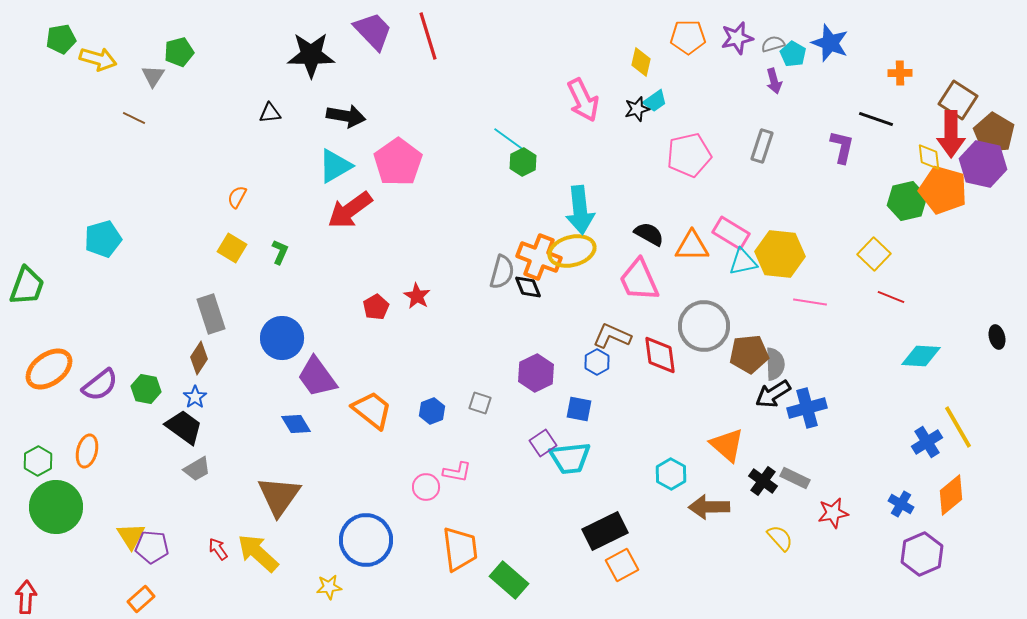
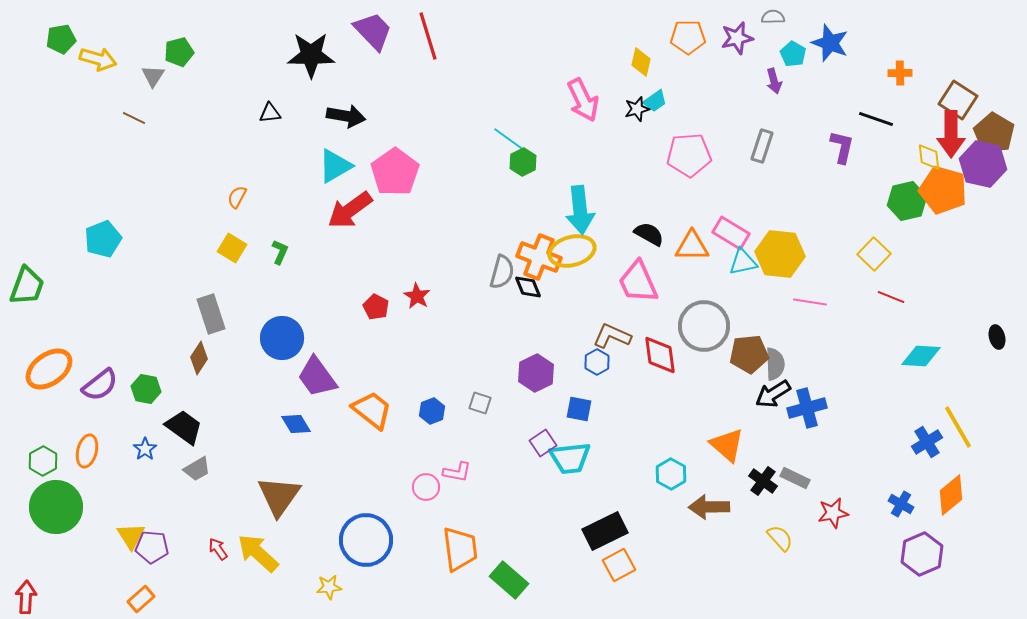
gray semicircle at (773, 44): moved 27 px up; rotated 15 degrees clockwise
pink pentagon at (689, 155): rotated 9 degrees clockwise
pink pentagon at (398, 162): moved 3 px left, 10 px down
cyan pentagon at (103, 239): rotated 6 degrees counterclockwise
pink trapezoid at (639, 280): moved 1 px left, 2 px down
red pentagon at (376, 307): rotated 15 degrees counterclockwise
blue star at (195, 397): moved 50 px left, 52 px down
green hexagon at (38, 461): moved 5 px right
orange square at (622, 565): moved 3 px left
